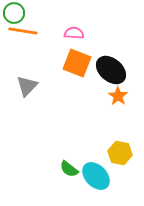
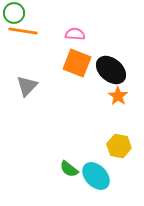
pink semicircle: moved 1 px right, 1 px down
yellow hexagon: moved 1 px left, 7 px up
